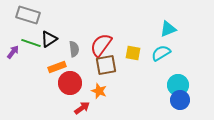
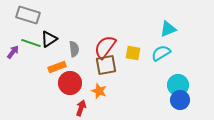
red semicircle: moved 4 px right, 2 px down
red arrow: moved 1 px left; rotated 35 degrees counterclockwise
